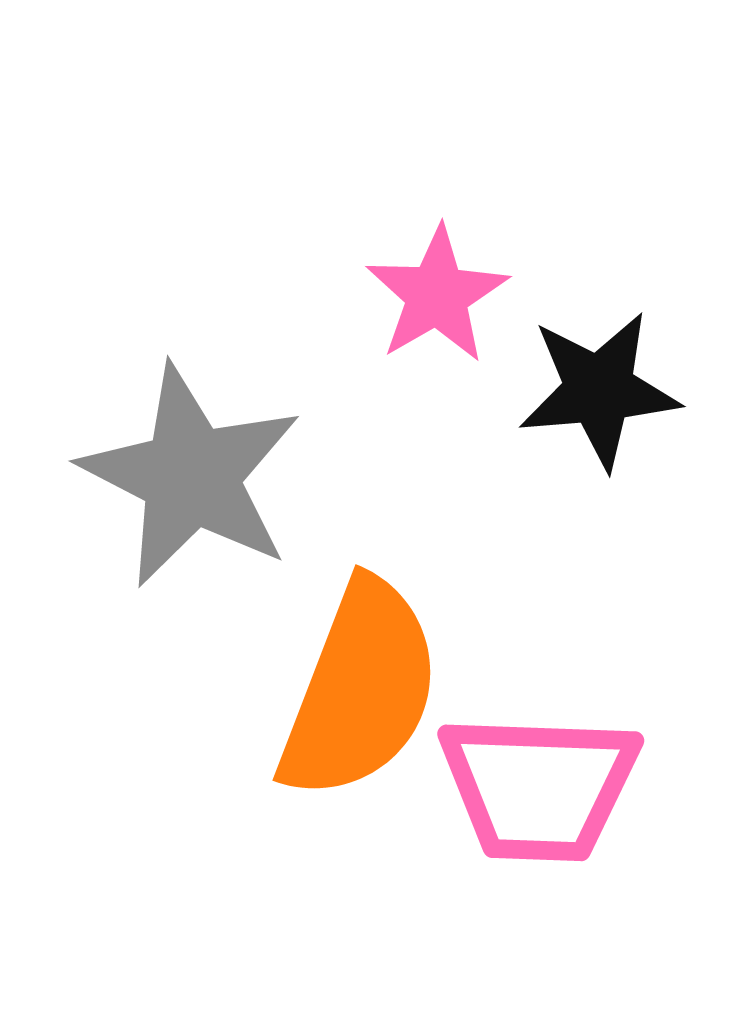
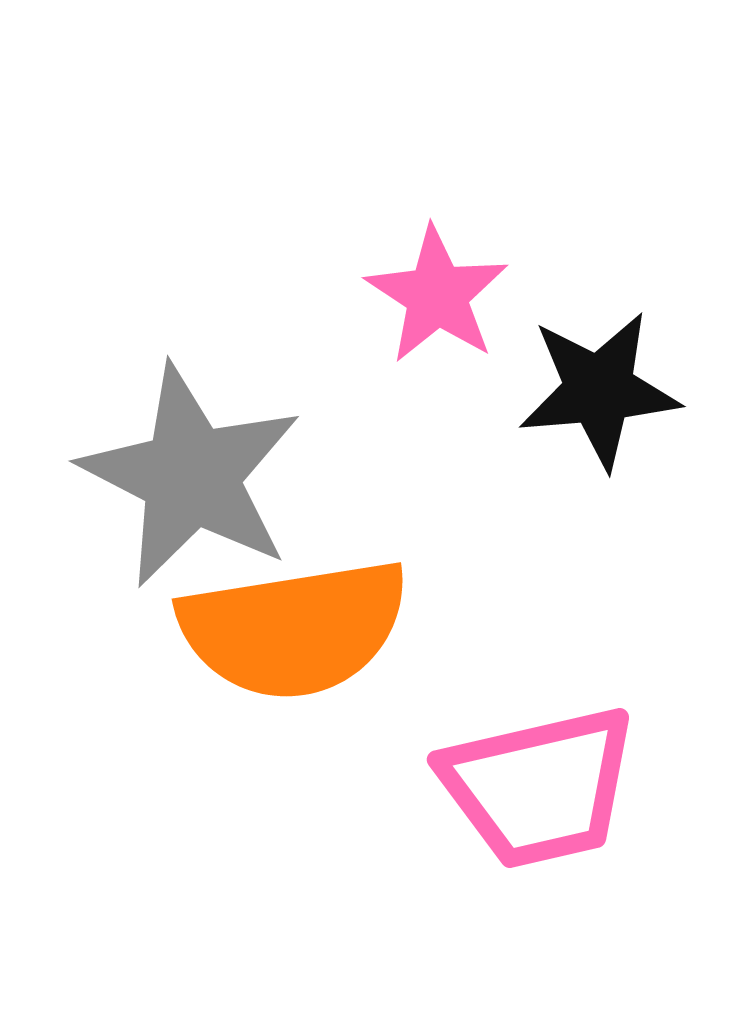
pink star: rotated 9 degrees counterclockwise
orange semicircle: moved 66 px left, 61 px up; rotated 60 degrees clockwise
pink trapezoid: rotated 15 degrees counterclockwise
